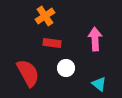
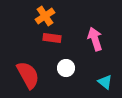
pink arrow: rotated 15 degrees counterclockwise
red rectangle: moved 5 px up
red semicircle: moved 2 px down
cyan triangle: moved 6 px right, 2 px up
